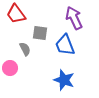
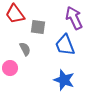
red trapezoid: moved 1 px left
gray square: moved 2 px left, 6 px up
